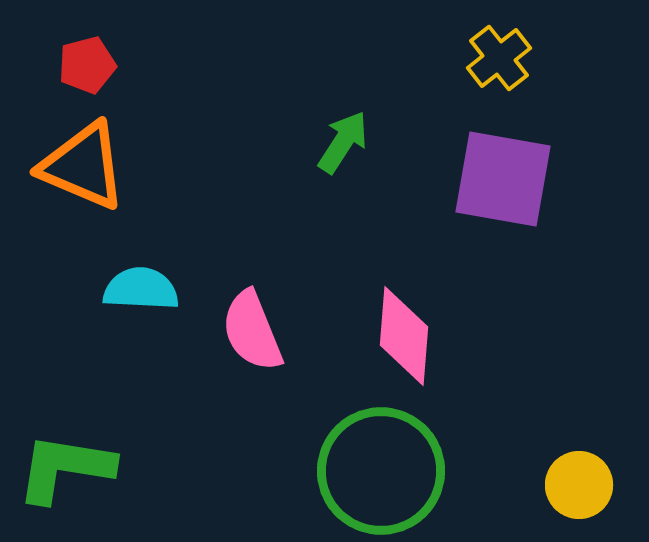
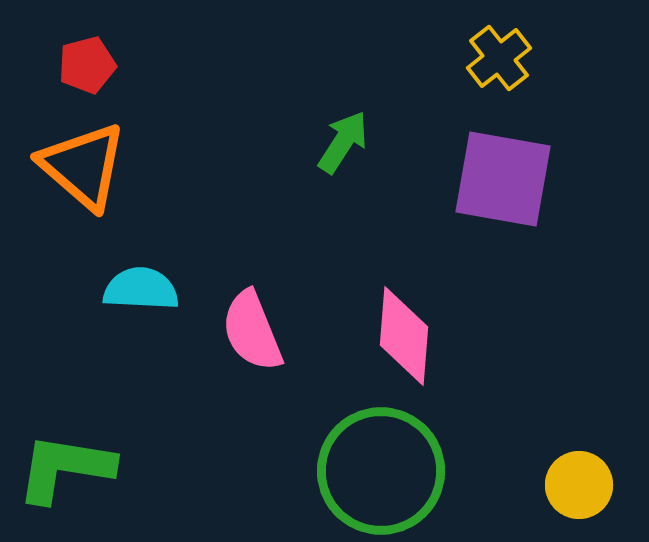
orange triangle: rotated 18 degrees clockwise
